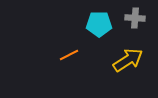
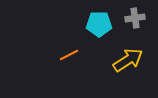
gray cross: rotated 12 degrees counterclockwise
